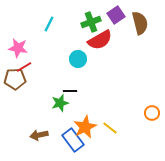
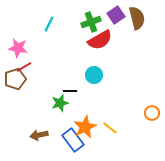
brown semicircle: moved 3 px left, 5 px up
cyan circle: moved 16 px right, 16 px down
brown pentagon: rotated 15 degrees counterclockwise
